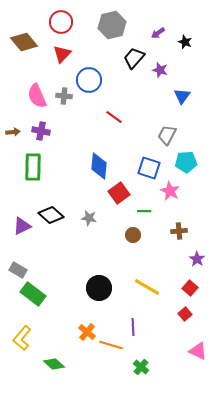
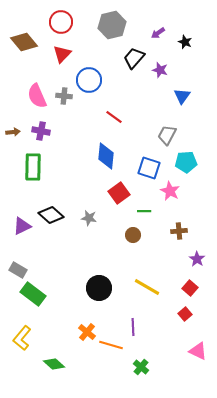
blue diamond at (99, 166): moved 7 px right, 10 px up
